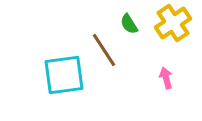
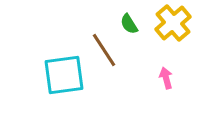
yellow cross: rotated 6 degrees counterclockwise
